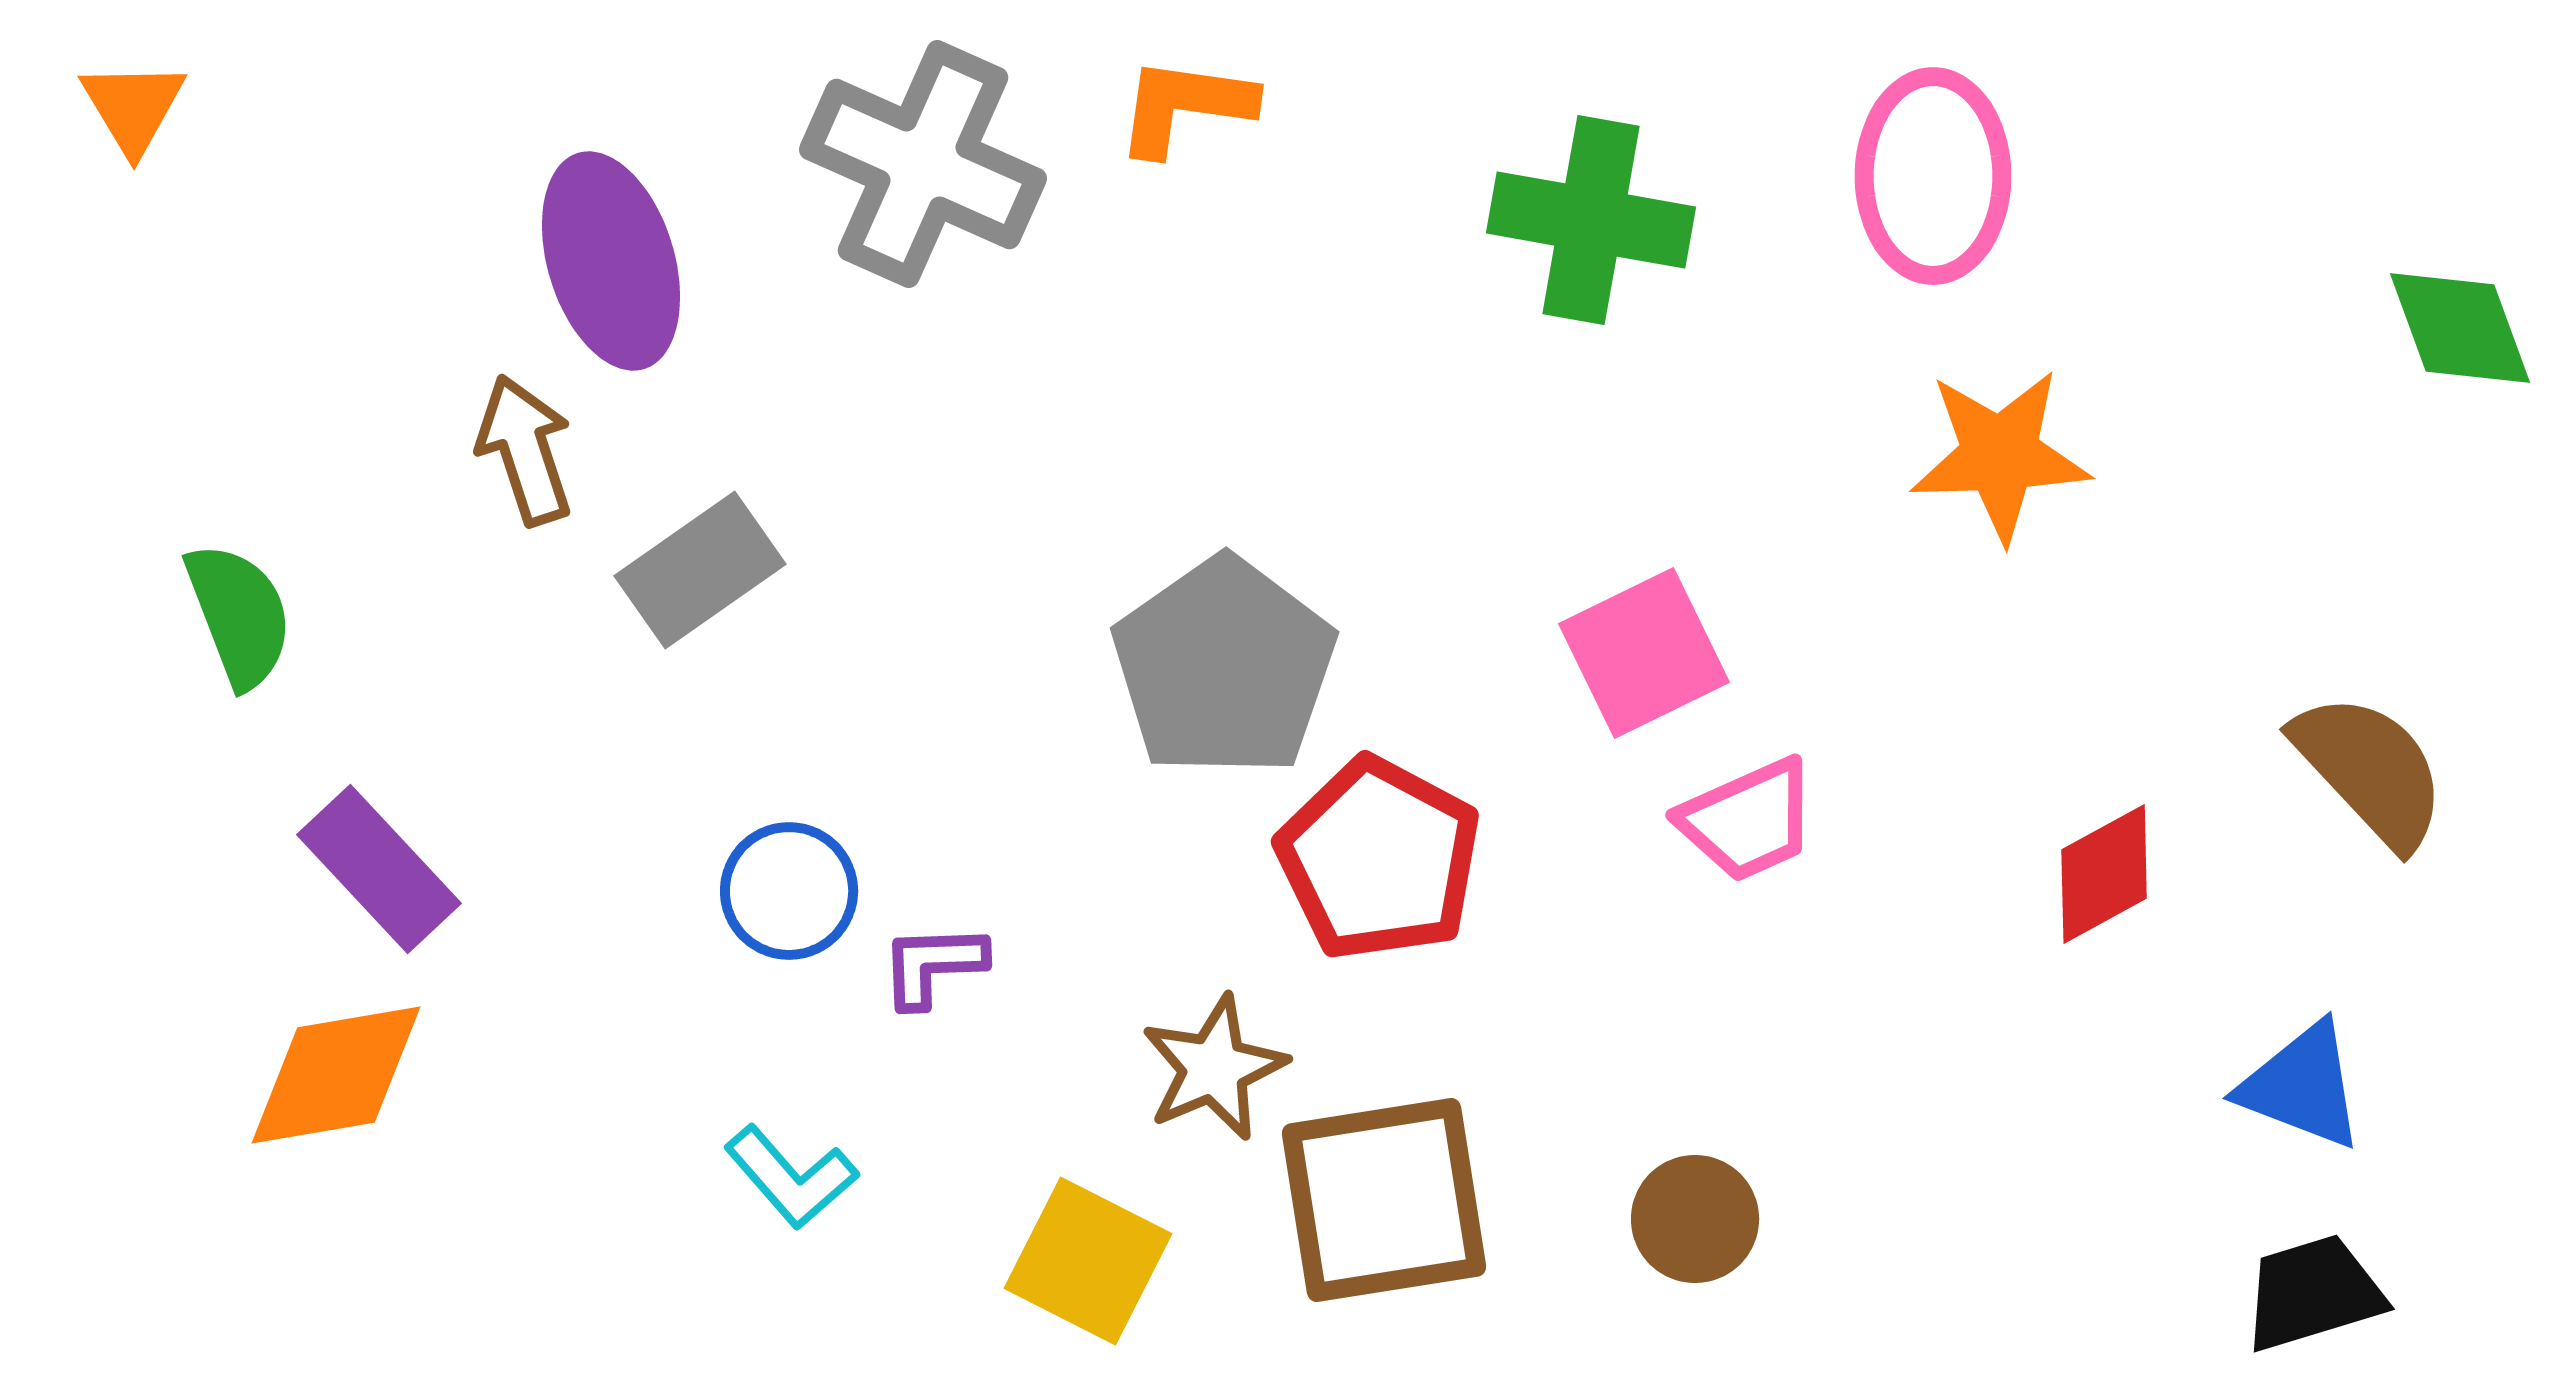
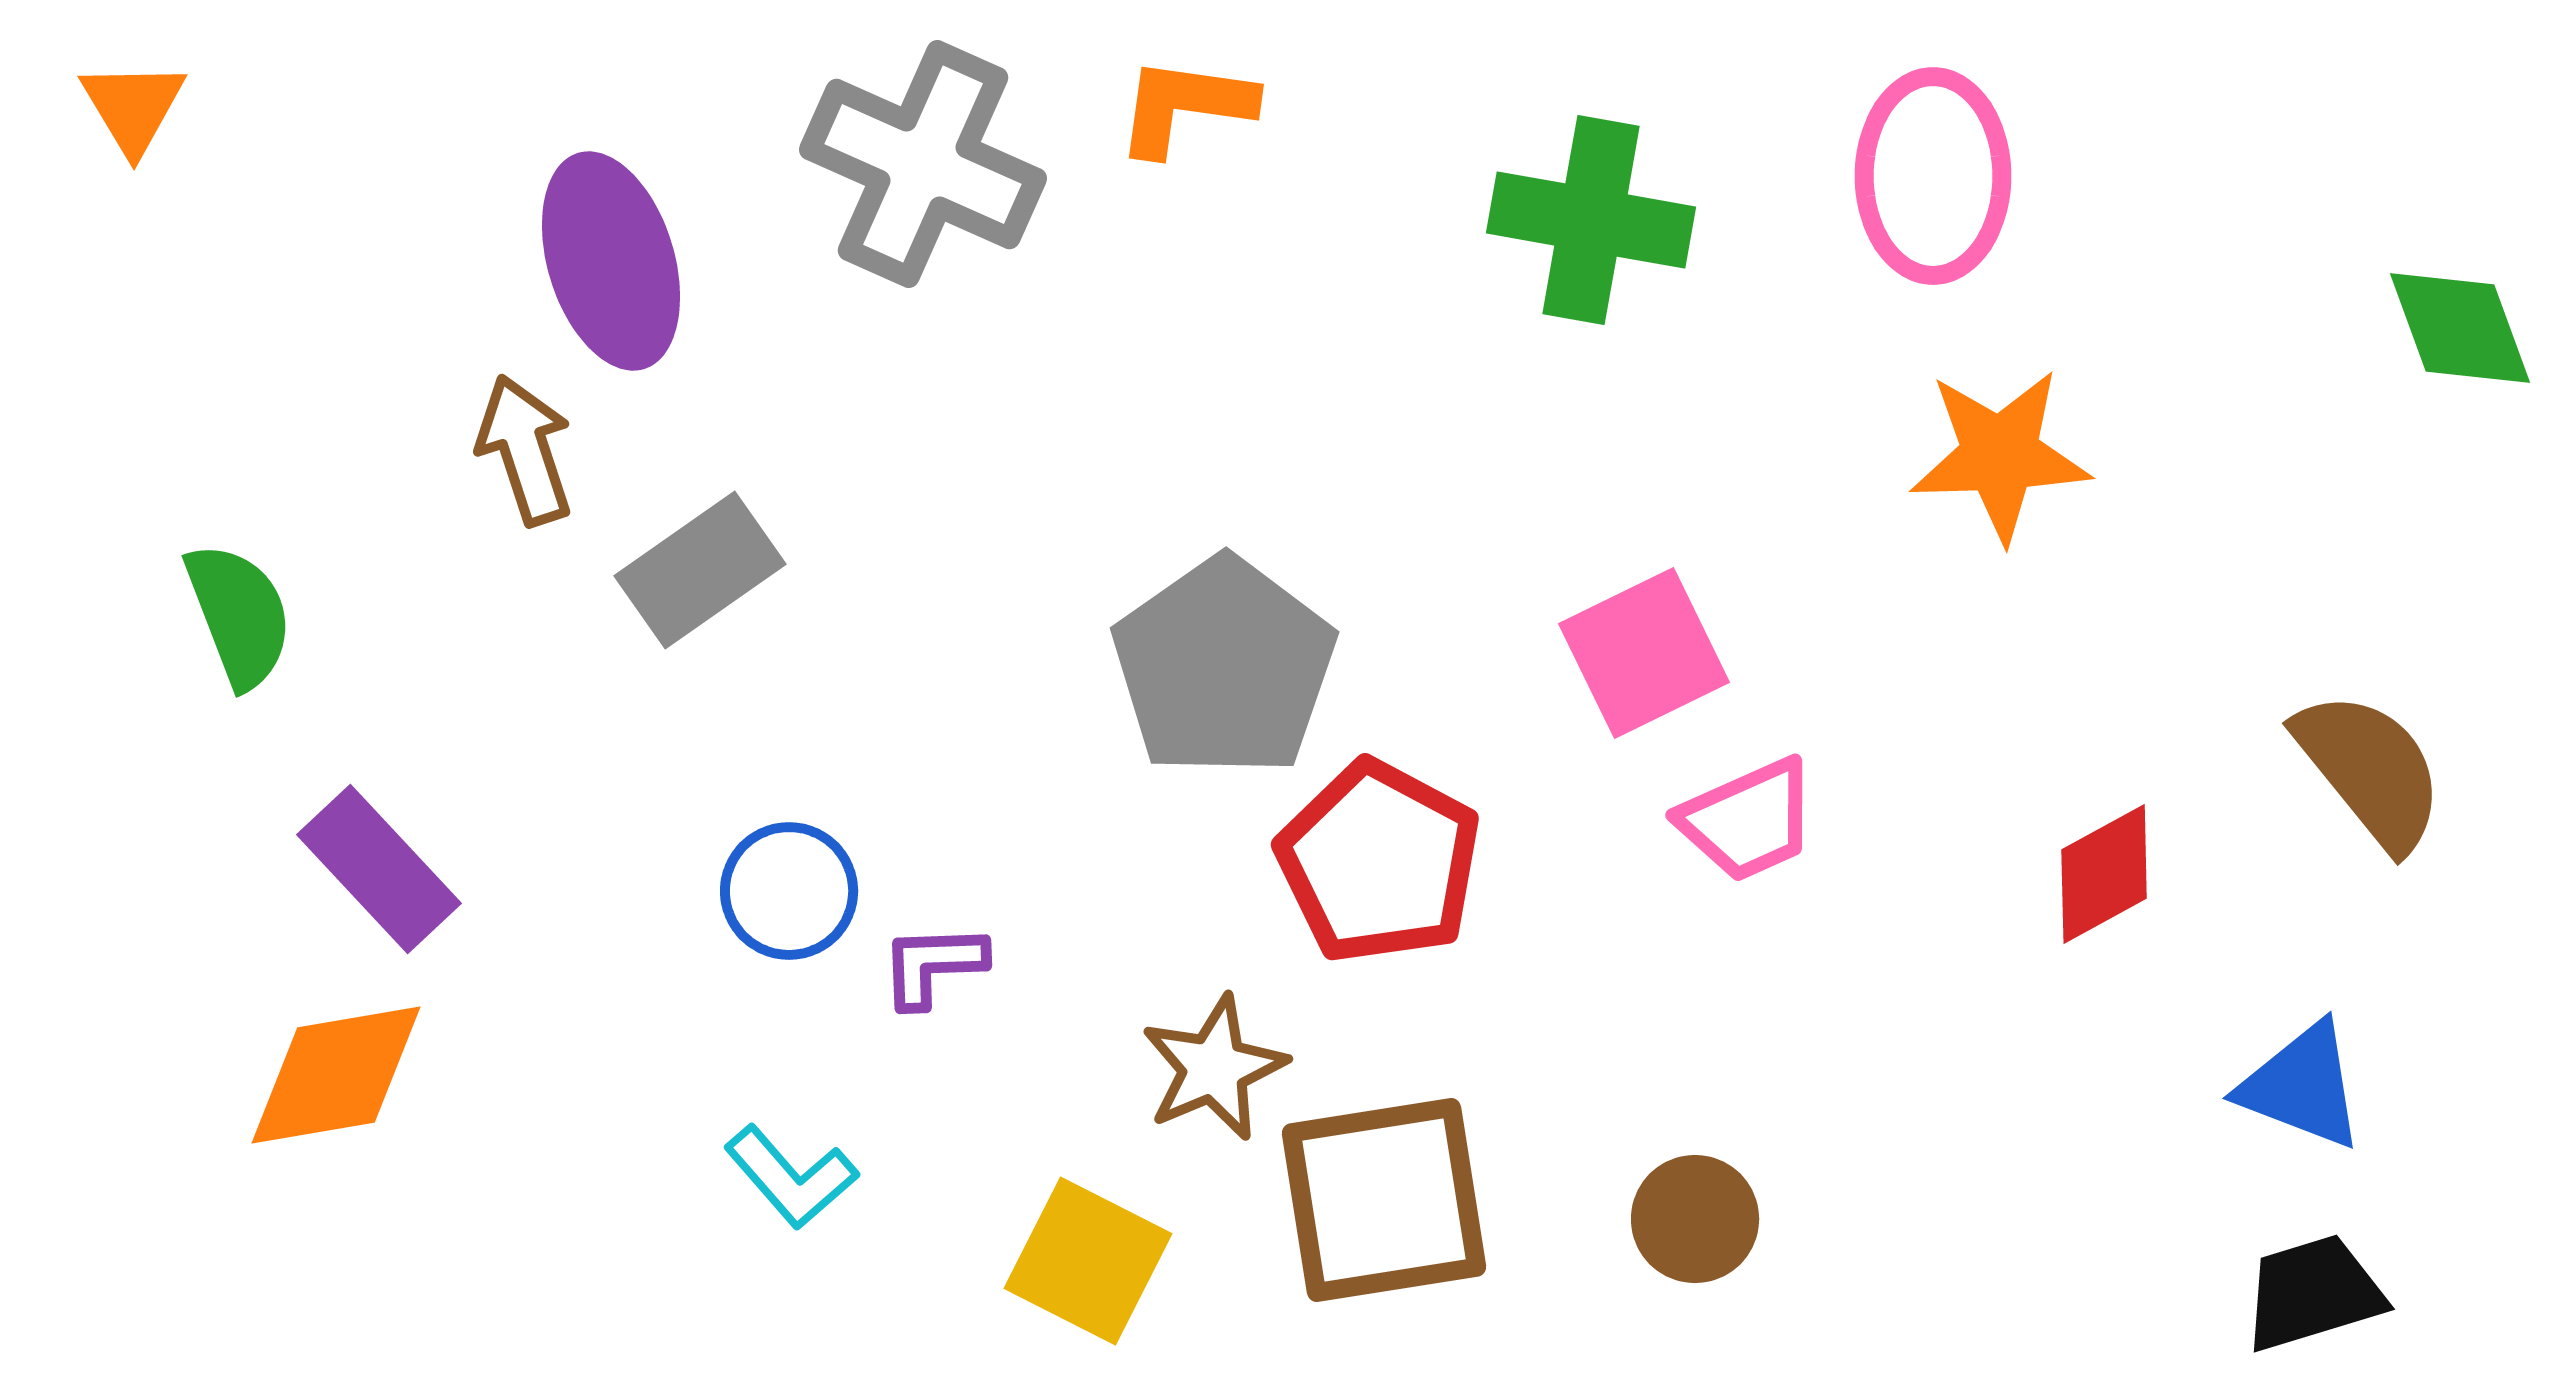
brown semicircle: rotated 4 degrees clockwise
red pentagon: moved 3 px down
